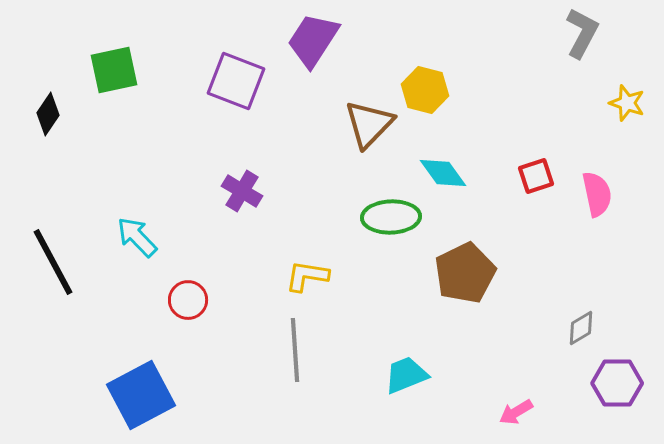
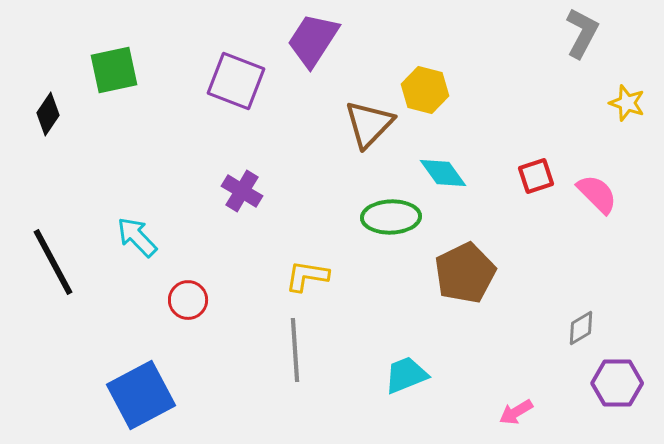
pink semicircle: rotated 33 degrees counterclockwise
